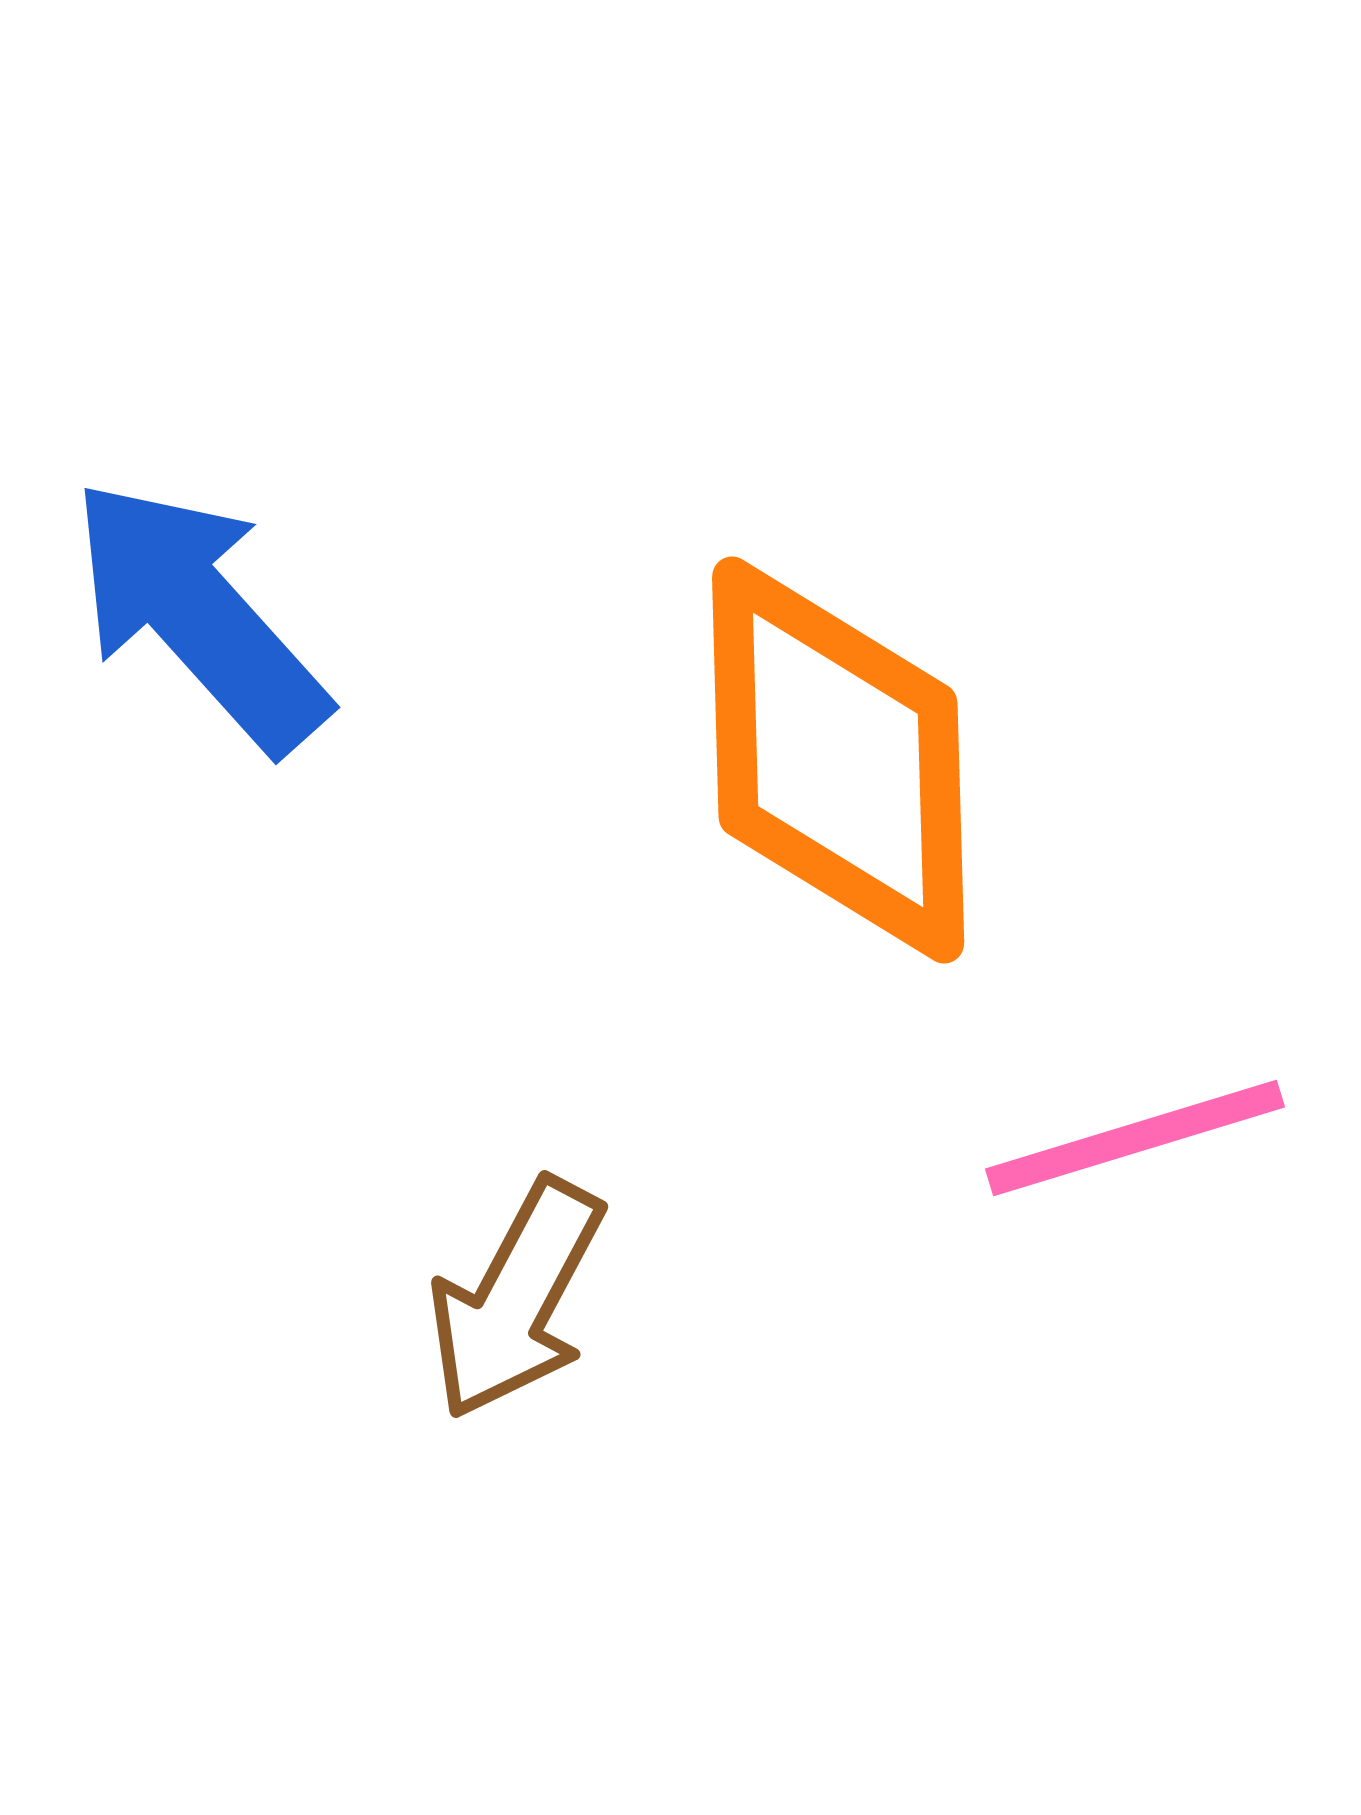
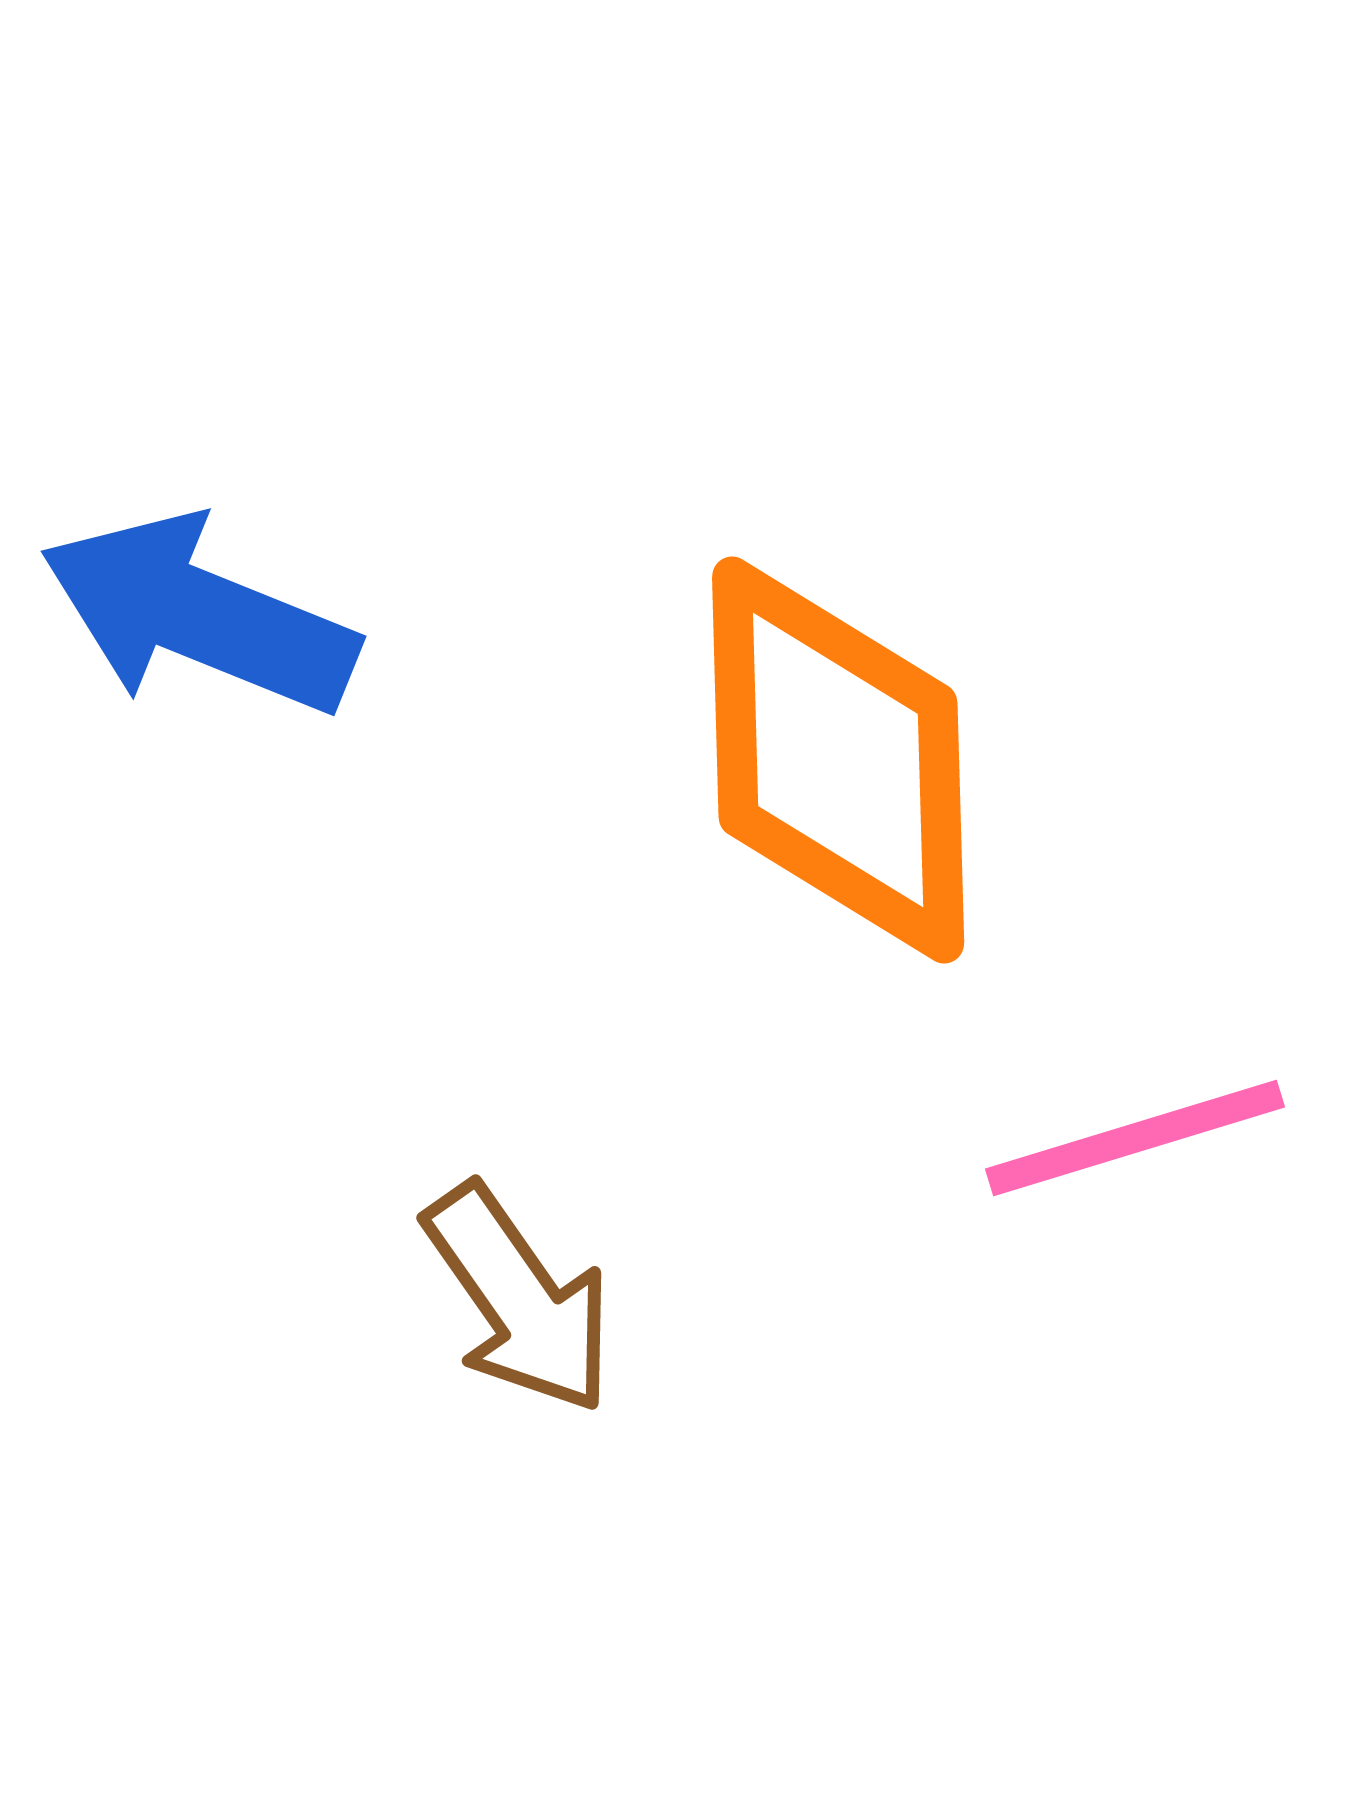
blue arrow: rotated 26 degrees counterclockwise
brown arrow: moved 3 px right; rotated 63 degrees counterclockwise
